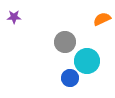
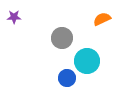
gray circle: moved 3 px left, 4 px up
blue circle: moved 3 px left
